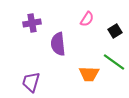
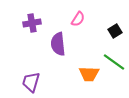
pink semicircle: moved 9 px left
